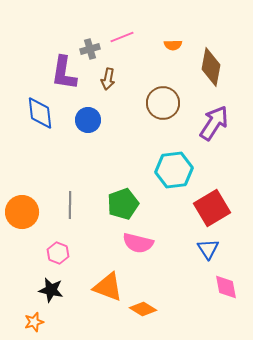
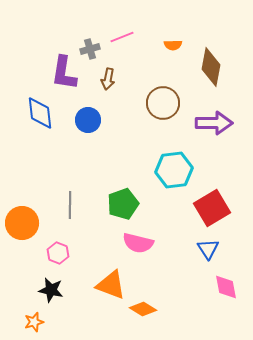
purple arrow: rotated 57 degrees clockwise
orange circle: moved 11 px down
orange triangle: moved 3 px right, 2 px up
